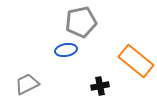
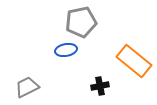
orange rectangle: moved 2 px left
gray trapezoid: moved 3 px down
